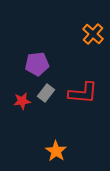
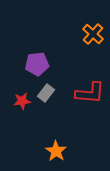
red L-shape: moved 7 px right
